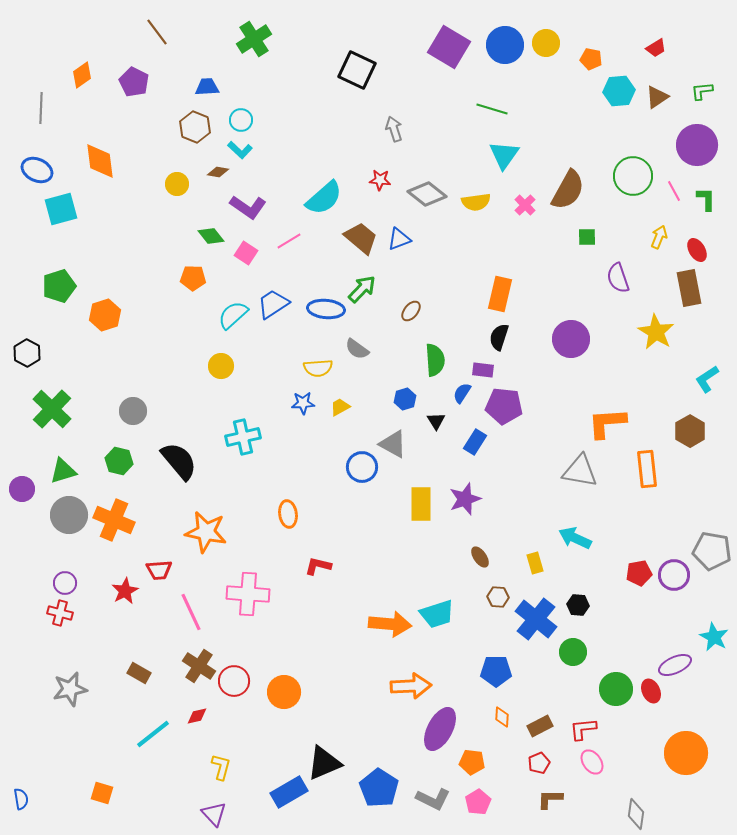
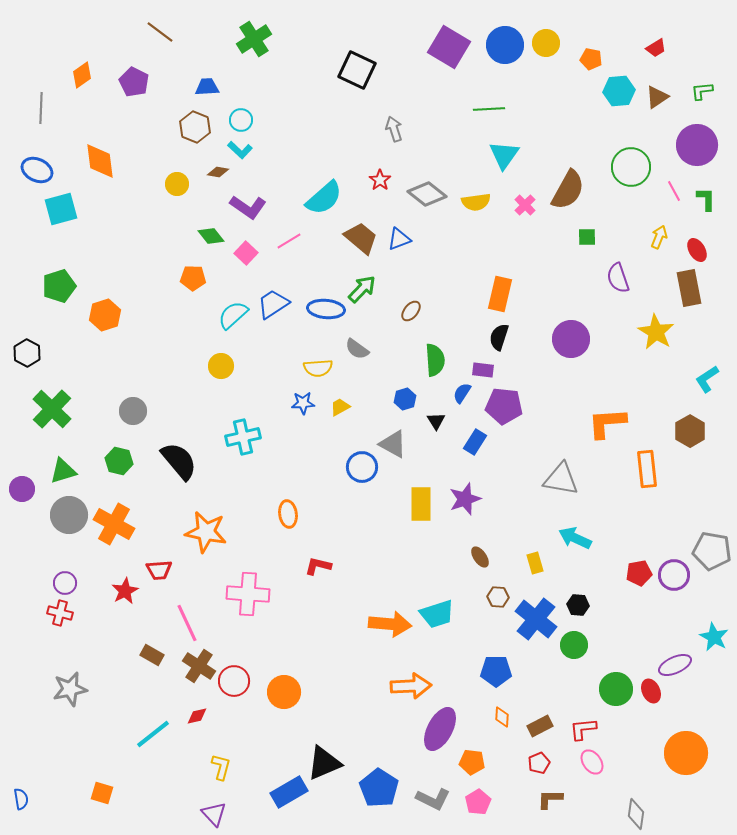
brown line at (157, 32): moved 3 px right; rotated 16 degrees counterclockwise
green line at (492, 109): moved 3 px left; rotated 20 degrees counterclockwise
green circle at (633, 176): moved 2 px left, 9 px up
red star at (380, 180): rotated 30 degrees clockwise
pink square at (246, 253): rotated 10 degrees clockwise
gray triangle at (580, 471): moved 19 px left, 8 px down
orange cross at (114, 520): moved 4 px down; rotated 6 degrees clockwise
pink line at (191, 612): moved 4 px left, 11 px down
green circle at (573, 652): moved 1 px right, 7 px up
brown rectangle at (139, 673): moved 13 px right, 18 px up
